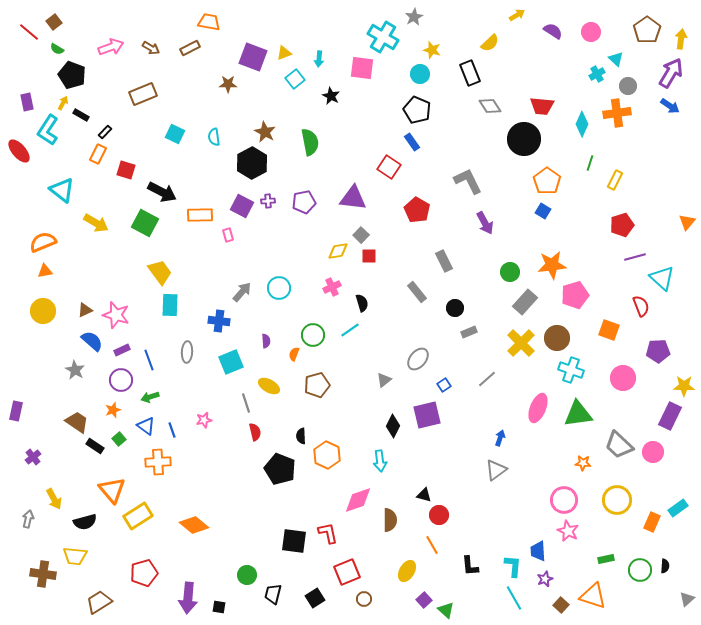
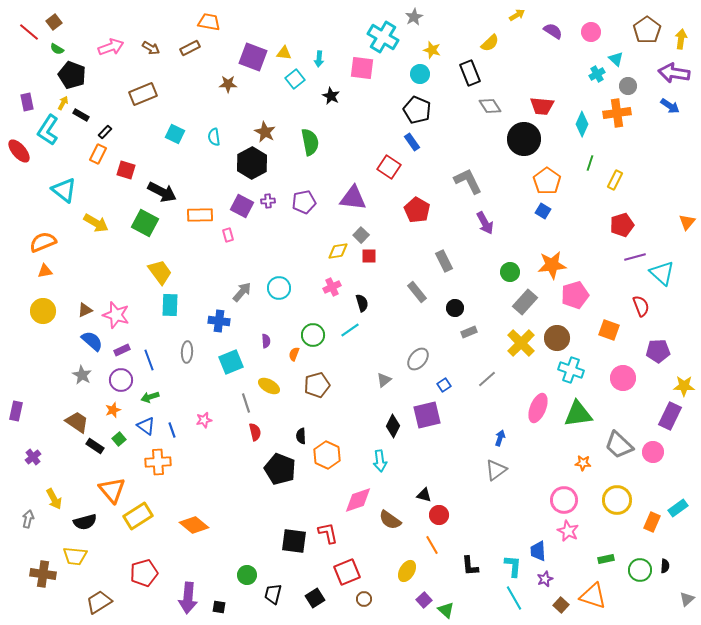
yellow triangle at (284, 53): rotated 28 degrees clockwise
purple arrow at (671, 73): moved 3 px right; rotated 112 degrees counterclockwise
cyan triangle at (62, 190): moved 2 px right
cyan triangle at (662, 278): moved 5 px up
gray star at (75, 370): moved 7 px right, 5 px down
brown semicircle at (390, 520): rotated 125 degrees clockwise
